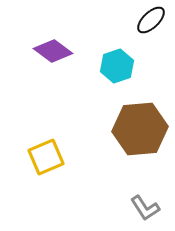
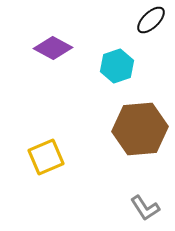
purple diamond: moved 3 px up; rotated 9 degrees counterclockwise
